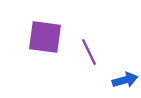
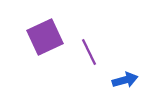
purple square: rotated 33 degrees counterclockwise
